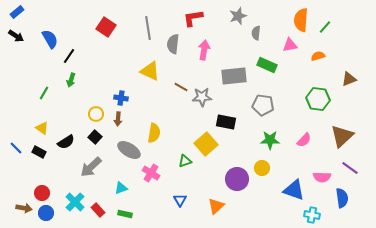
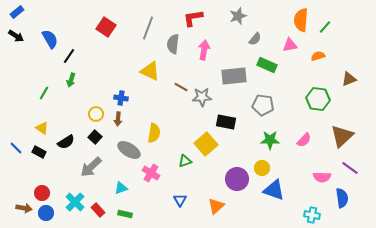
gray line at (148, 28): rotated 30 degrees clockwise
gray semicircle at (256, 33): moved 1 px left, 6 px down; rotated 144 degrees counterclockwise
blue triangle at (294, 190): moved 20 px left
